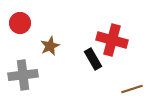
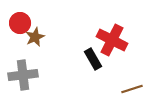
red cross: rotated 12 degrees clockwise
brown star: moved 15 px left, 9 px up
